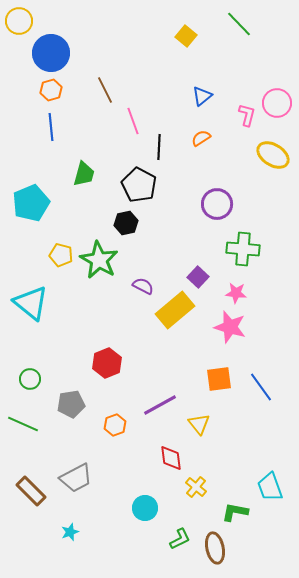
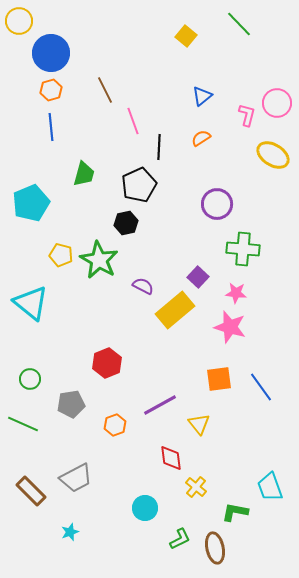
black pentagon at (139, 185): rotated 20 degrees clockwise
